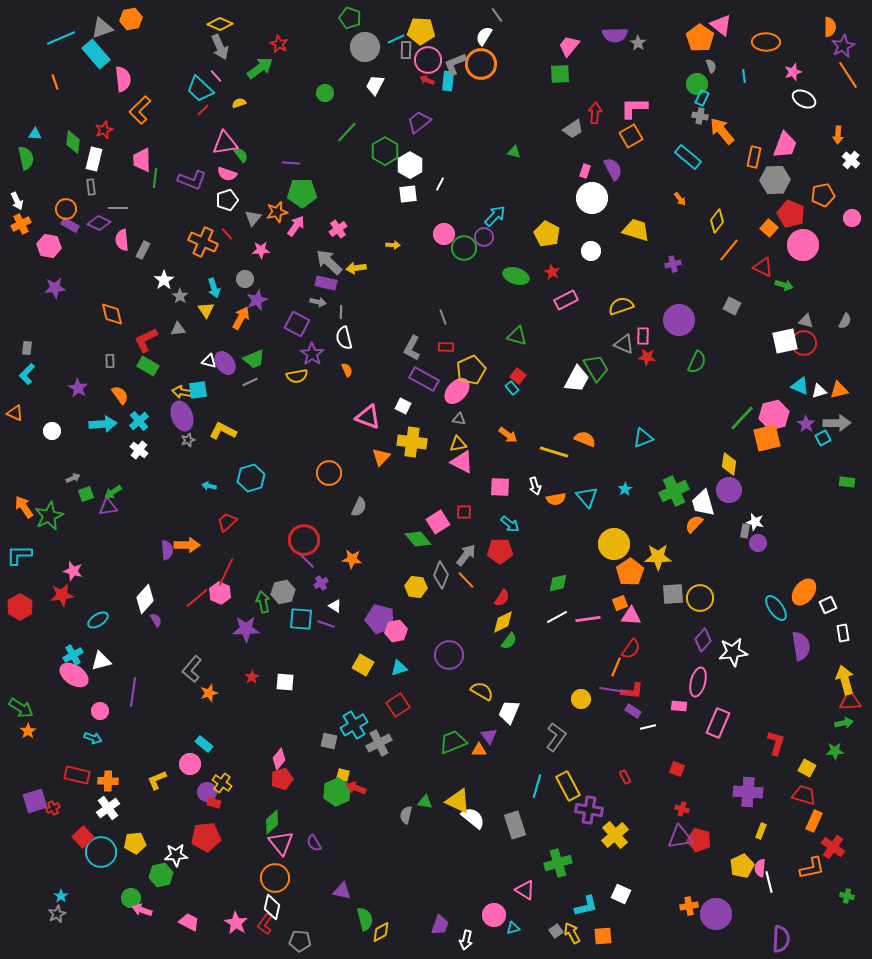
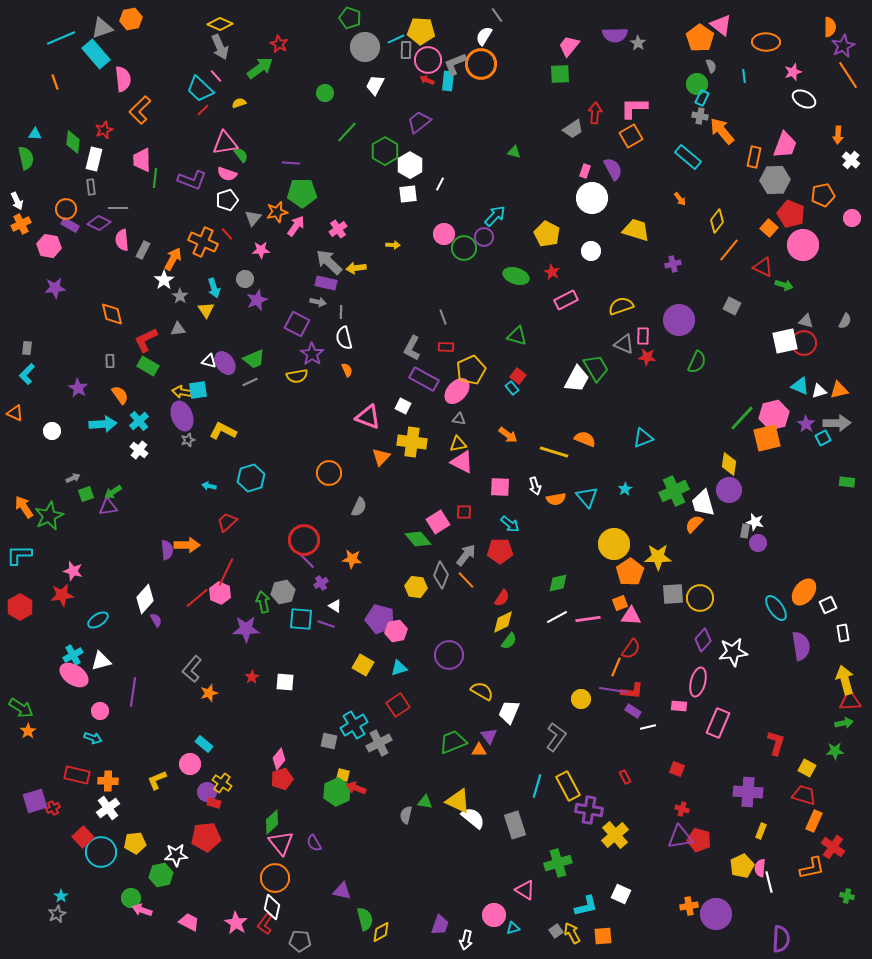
orange arrow at (241, 318): moved 68 px left, 59 px up
